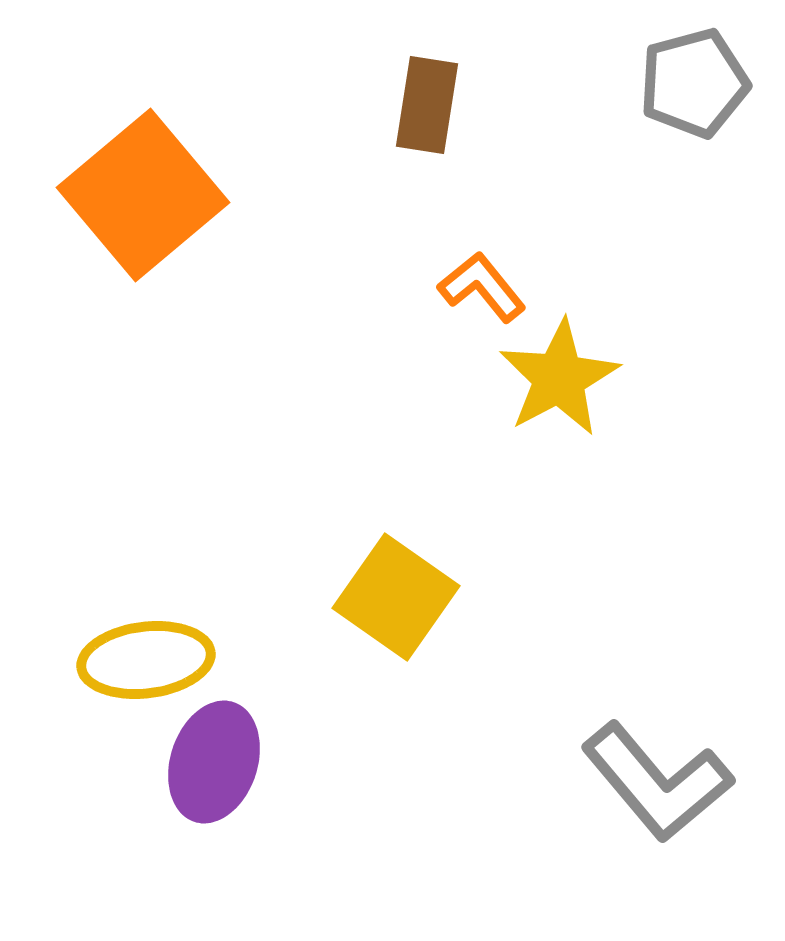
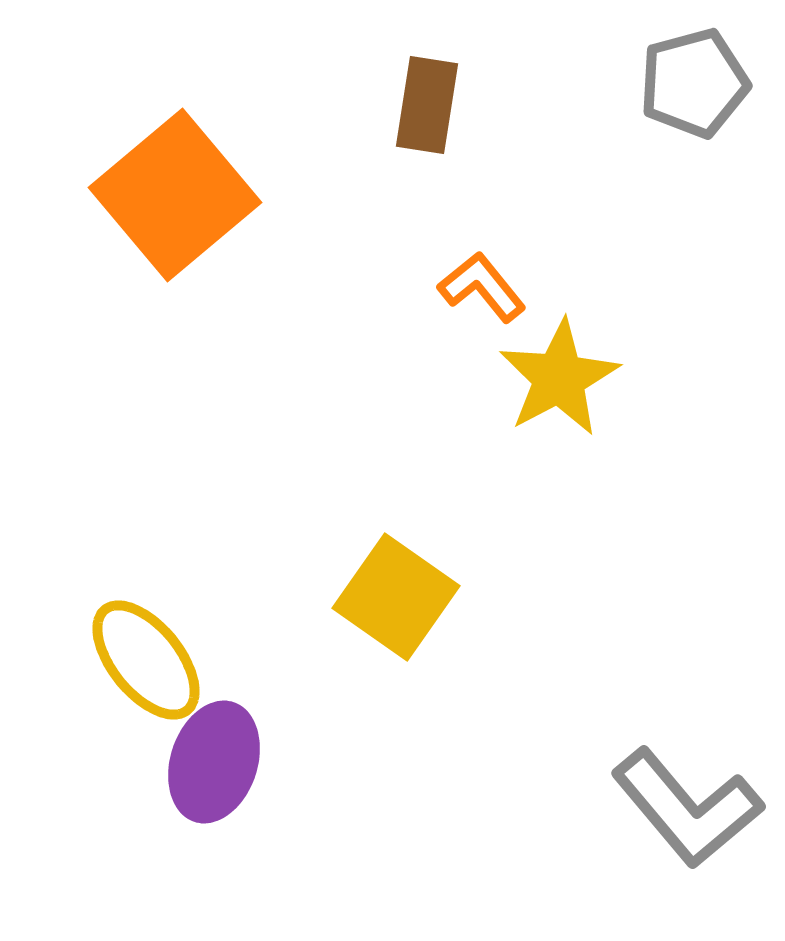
orange square: moved 32 px right
yellow ellipse: rotated 58 degrees clockwise
gray L-shape: moved 30 px right, 26 px down
